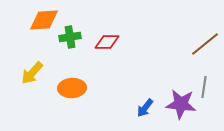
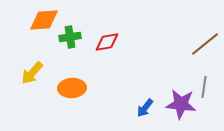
red diamond: rotated 10 degrees counterclockwise
